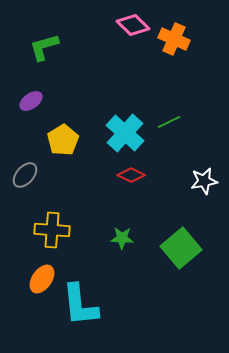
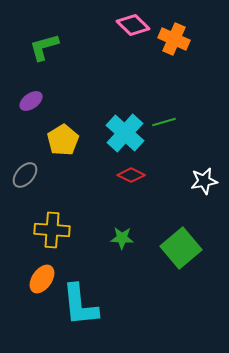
green line: moved 5 px left; rotated 10 degrees clockwise
